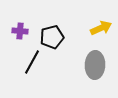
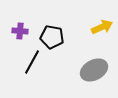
yellow arrow: moved 1 px right, 1 px up
black pentagon: rotated 25 degrees clockwise
gray ellipse: moved 1 px left, 5 px down; rotated 60 degrees clockwise
